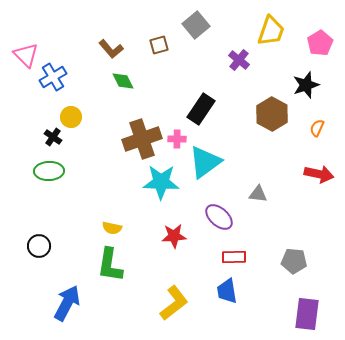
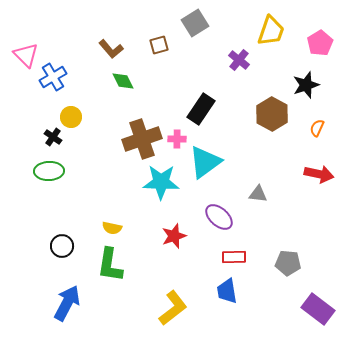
gray square: moved 1 px left, 2 px up; rotated 8 degrees clockwise
red star: rotated 15 degrees counterclockwise
black circle: moved 23 px right
gray pentagon: moved 6 px left, 2 px down
yellow L-shape: moved 1 px left, 5 px down
purple rectangle: moved 11 px right, 5 px up; rotated 60 degrees counterclockwise
